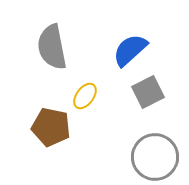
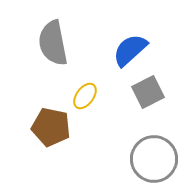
gray semicircle: moved 1 px right, 4 px up
gray circle: moved 1 px left, 2 px down
